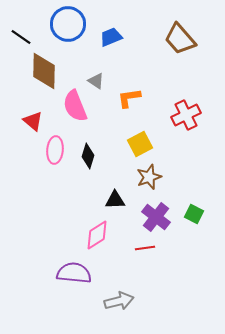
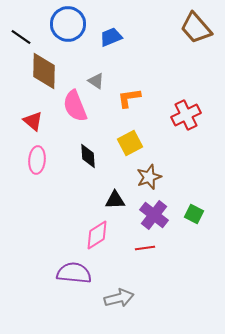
brown trapezoid: moved 16 px right, 11 px up
yellow square: moved 10 px left, 1 px up
pink ellipse: moved 18 px left, 10 px down
black diamond: rotated 20 degrees counterclockwise
purple cross: moved 2 px left, 2 px up
gray arrow: moved 3 px up
